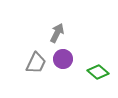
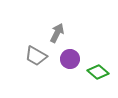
purple circle: moved 7 px right
gray trapezoid: moved 7 px up; rotated 95 degrees clockwise
